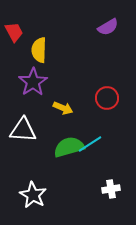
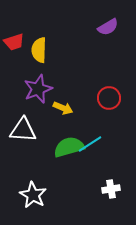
red trapezoid: moved 10 px down; rotated 100 degrees clockwise
purple star: moved 5 px right, 7 px down; rotated 12 degrees clockwise
red circle: moved 2 px right
